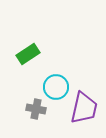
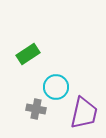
purple trapezoid: moved 5 px down
